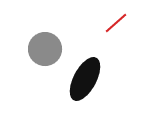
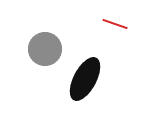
red line: moved 1 px left, 1 px down; rotated 60 degrees clockwise
